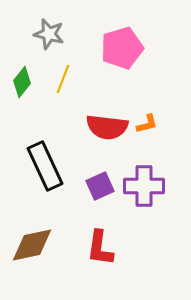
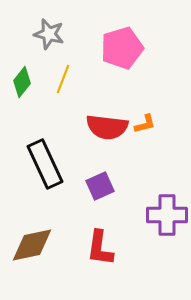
orange L-shape: moved 2 px left
black rectangle: moved 2 px up
purple cross: moved 23 px right, 29 px down
